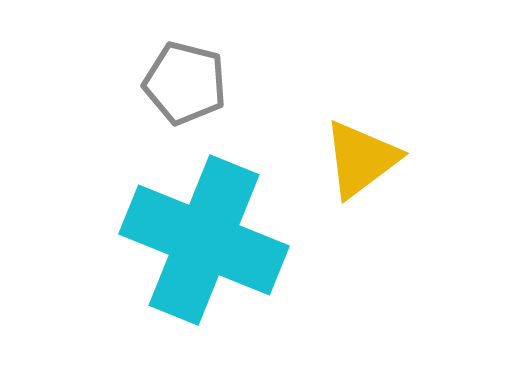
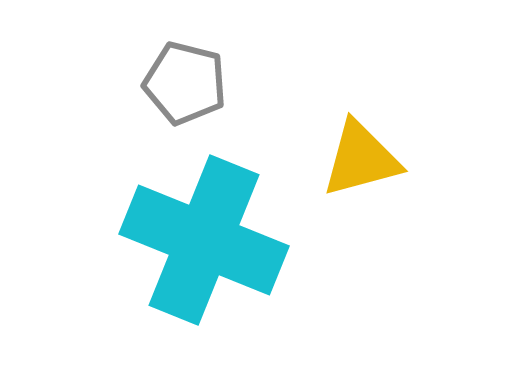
yellow triangle: rotated 22 degrees clockwise
